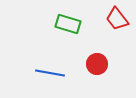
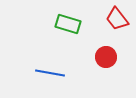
red circle: moved 9 px right, 7 px up
